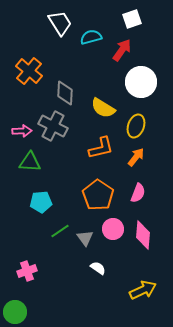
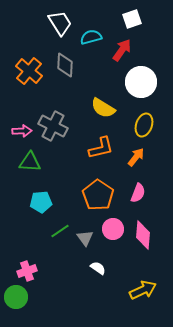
gray diamond: moved 28 px up
yellow ellipse: moved 8 px right, 1 px up
green circle: moved 1 px right, 15 px up
